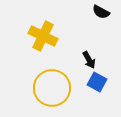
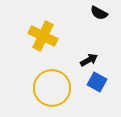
black semicircle: moved 2 px left, 1 px down
black arrow: rotated 90 degrees counterclockwise
